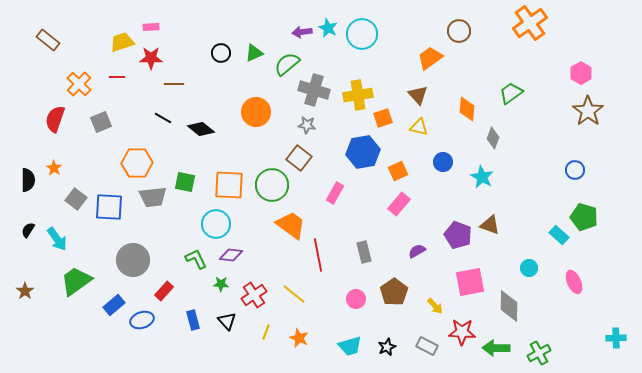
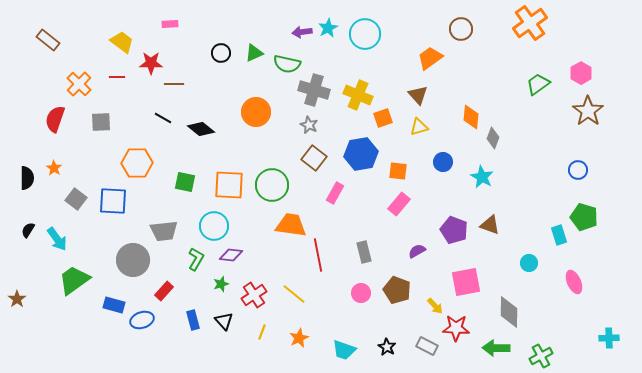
pink rectangle at (151, 27): moved 19 px right, 3 px up
cyan star at (328, 28): rotated 18 degrees clockwise
brown circle at (459, 31): moved 2 px right, 2 px up
cyan circle at (362, 34): moved 3 px right
yellow trapezoid at (122, 42): rotated 55 degrees clockwise
red star at (151, 58): moved 5 px down
green semicircle at (287, 64): rotated 128 degrees counterclockwise
green trapezoid at (511, 93): moved 27 px right, 9 px up
yellow cross at (358, 95): rotated 32 degrees clockwise
orange diamond at (467, 109): moved 4 px right, 8 px down
gray square at (101, 122): rotated 20 degrees clockwise
gray star at (307, 125): moved 2 px right; rotated 18 degrees clockwise
yellow triangle at (419, 127): rotated 30 degrees counterclockwise
blue hexagon at (363, 152): moved 2 px left, 2 px down
brown square at (299, 158): moved 15 px right
blue circle at (575, 170): moved 3 px right
orange square at (398, 171): rotated 30 degrees clockwise
black semicircle at (28, 180): moved 1 px left, 2 px up
gray trapezoid at (153, 197): moved 11 px right, 34 px down
blue square at (109, 207): moved 4 px right, 6 px up
cyan circle at (216, 224): moved 2 px left, 2 px down
orange trapezoid at (291, 225): rotated 28 degrees counterclockwise
purple pentagon at (458, 235): moved 4 px left, 5 px up
cyan rectangle at (559, 235): rotated 30 degrees clockwise
green L-shape at (196, 259): rotated 55 degrees clockwise
cyan circle at (529, 268): moved 5 px up
green trapezoid at (76, 281): moved 2 px left, 1 px up
pink square at (470, 282): moved 4 px left
green star at (221, 284): rotated 21 degrees counterclockwise
brown star at (25, 291): moved 8 px left, 8 px down
brown pentagon at (394, 292): moved 3 px right, 2 px up; rotated 16 degrees counterclockwise
pink circle at (356, 299): moved 5 px right, 6 px up
blue rectangle at (114, 305): rotated 55 degrees clockwise
gray diamond at (509, 306): moved 6 px down
black triangle at (227, 321): moved 3 px left
yellow line at (266, 332): moved 4 px left
red star at (462, 332): moved 6 px left, 4 px up
orange star at (299, 338): rotated 24 degrees clockwise
cyan cross at (616, 338): moved 7 px left
cyan trapezoid at (350, 346): moved 6 px left, 4 px down; rotated 35 degrees clockwise
black star at (387, 347): rotated 18 degrees counterclockwise
green cross at (539, 353): moved 2 px right, 3 px down
